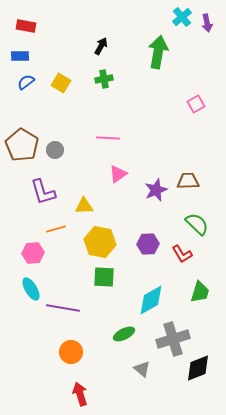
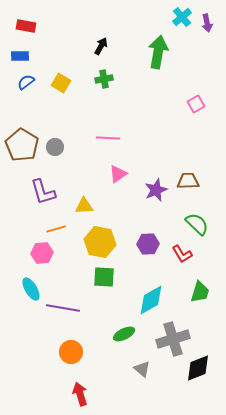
gray circle: moved 3 px up
pink hexagon: moved 9 px right
